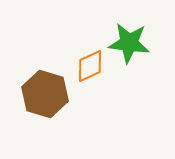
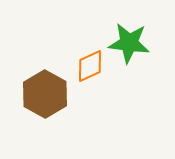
brown hexagon: rotated 12 degrees clockwise
